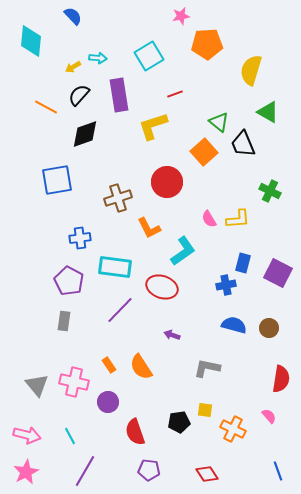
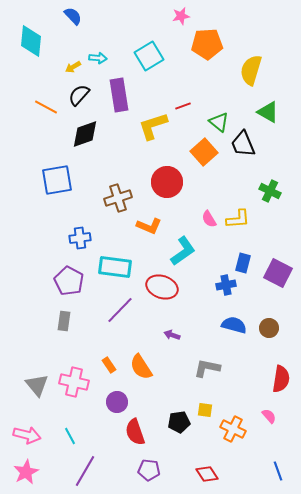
red line at (175, 94): moved 8 px right, 12 px down
orange L-shape at (149, 228): moved 2 px up; rotated 40 degrees counterclockwise
purple circle at (108, 402): moved 9 px right
